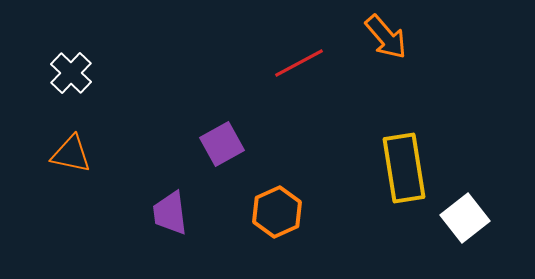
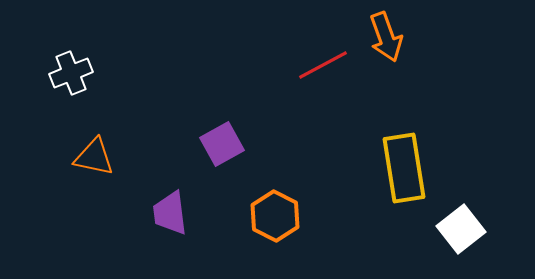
orange arrow: rotated 21 degrees clockwise
red line: moved 24 px right, 2 px down
white cross: rotated 24 degrees clockwise
orange triangle: moved 23 px right, 3 px down
orange hexagon: moved 2 px left, 4 px down; rotated 9 degrees counterclockwise
white square: moved 4 px left, 11 px down
